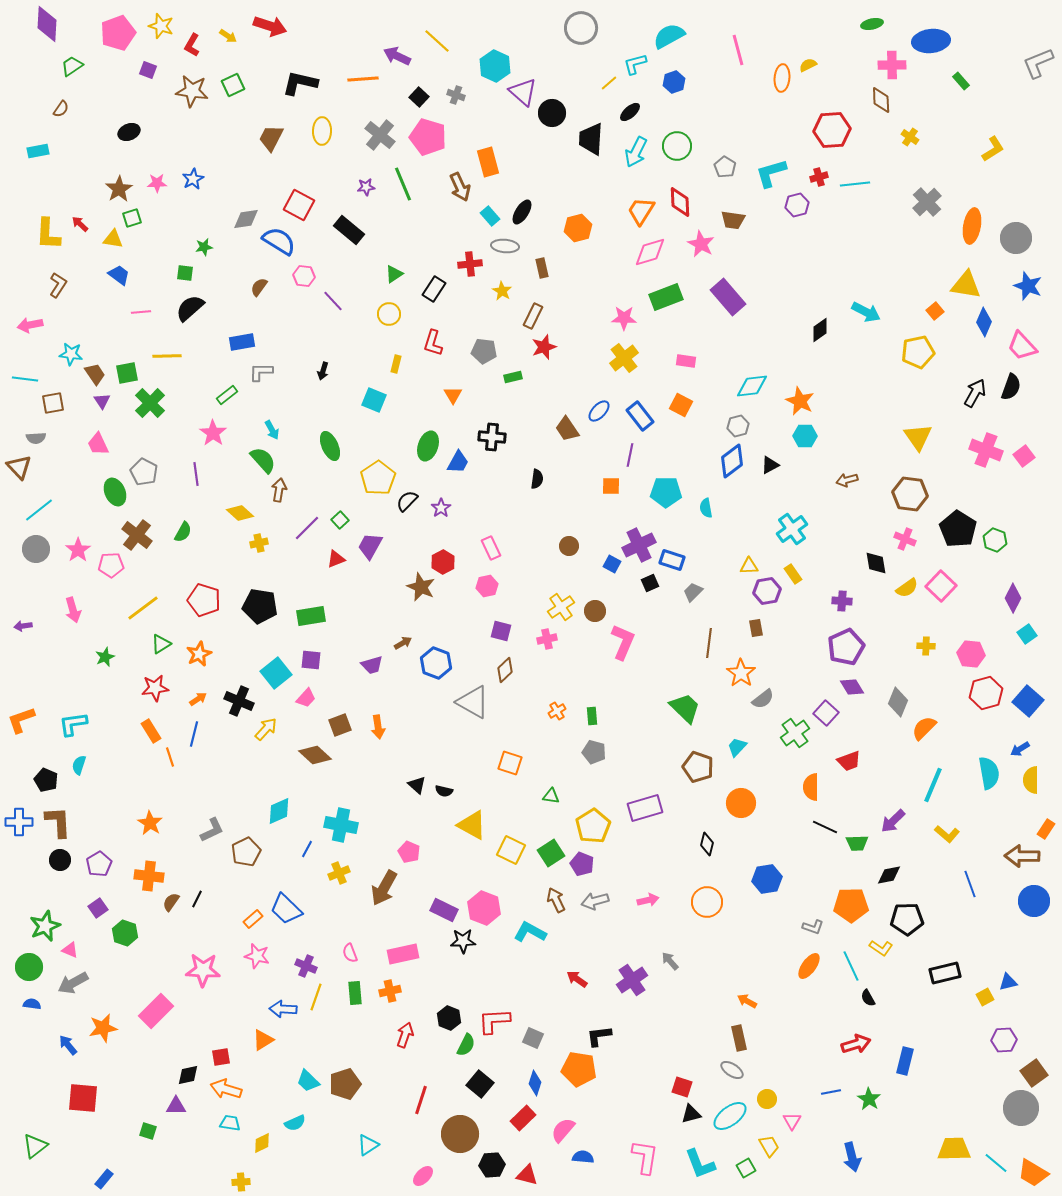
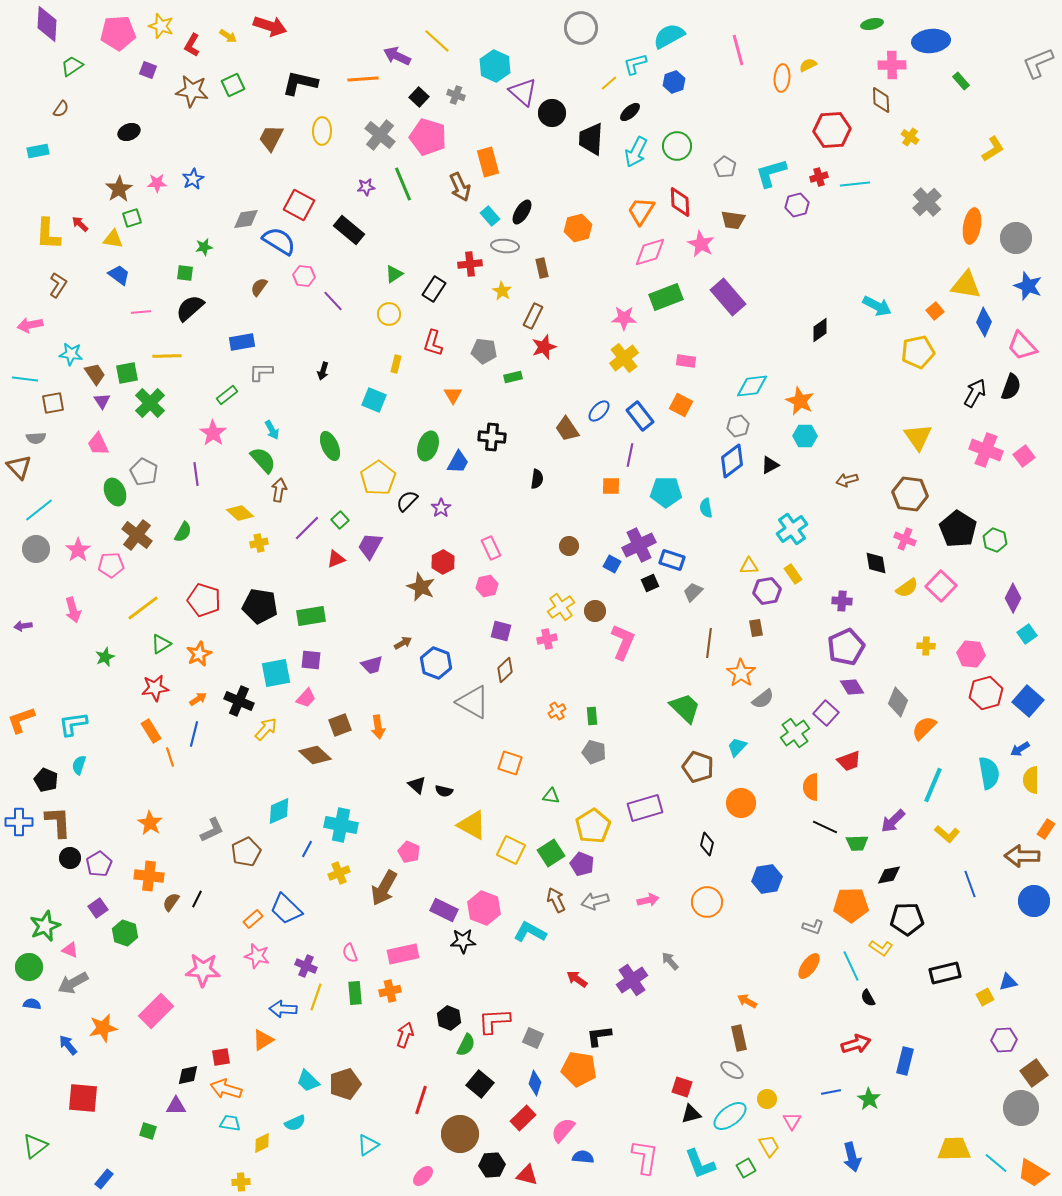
pink pentagon at (118, 33): rotated 16 degrees clockwise
cyan arrow at (866, 312): moved 11 px right, 6 px up
cyan square at (276, 673): rotated 28 degrees clockwise
black circle at (60, 860): moved 10 px right, 2 px up
